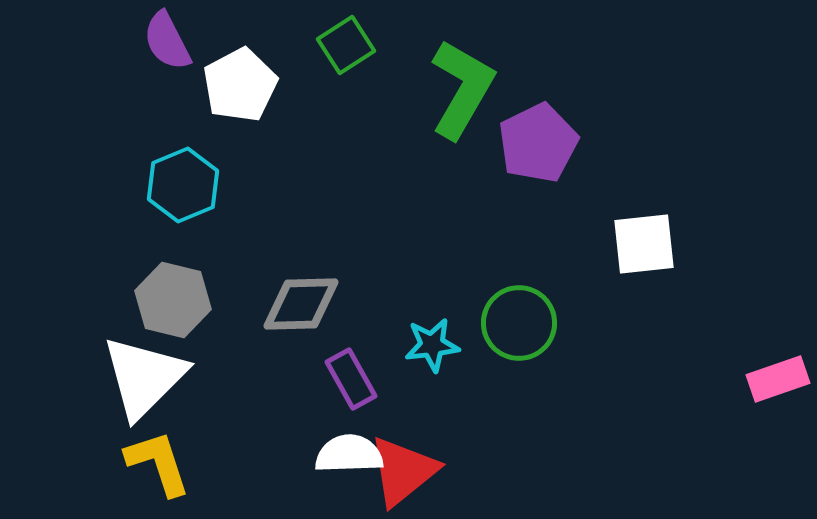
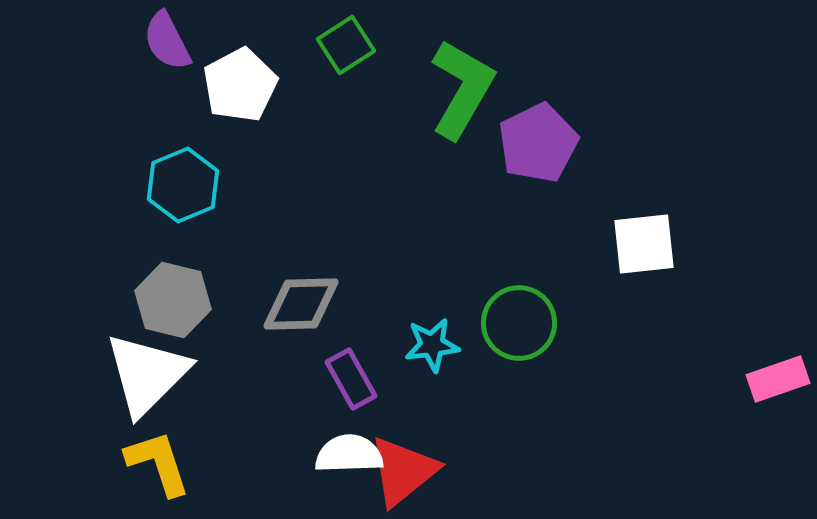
white triangle: moved 3 px right, 3 px up
